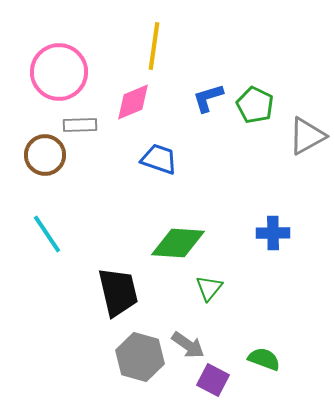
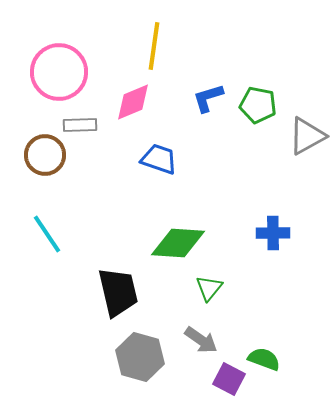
green pentagon: moved 3 px right; rotated 15 degrees counterclockwise
gray arrow: moved 13 px right, 5 px up
purple square: moved 16 px right, 1 px up
